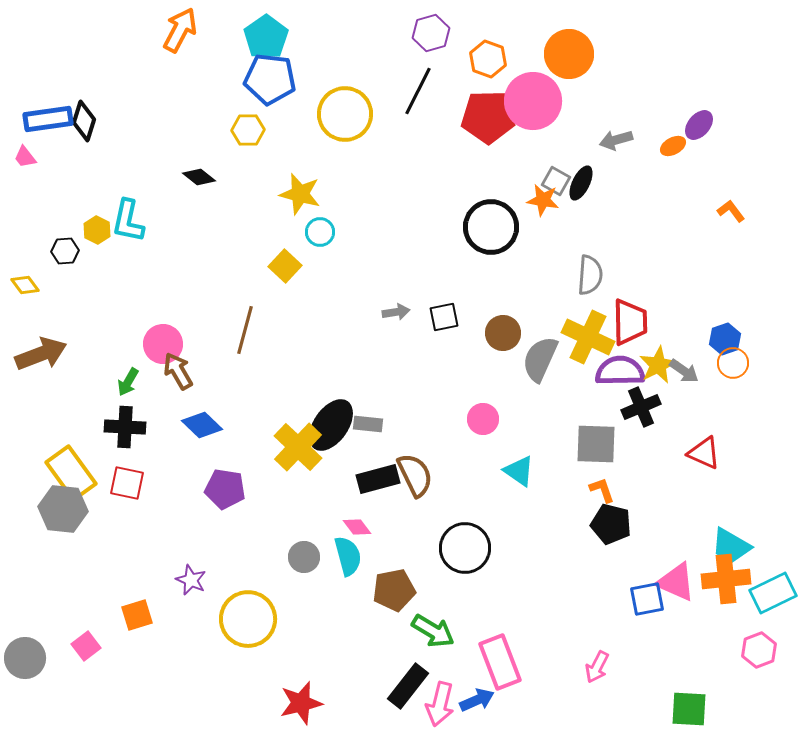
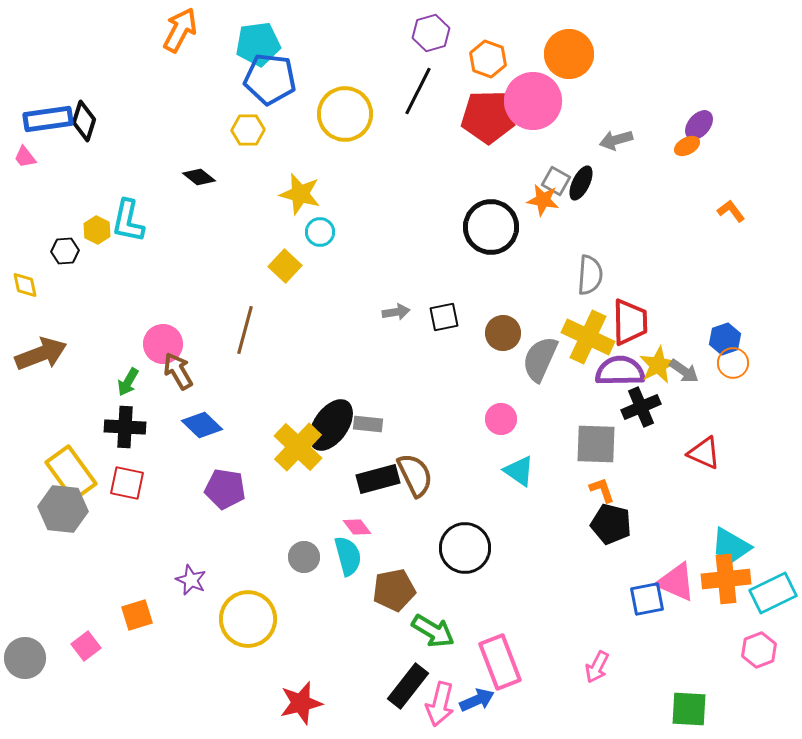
cyan pentagon at (266, 37): moved 8 px left, 7 px down; rotated 27 degrees clockwise
orange ellipse at (673, 146): moved 14 px right
yellow diamond at (25, 285): rotated 24 degrees clockwise
pink circle at (483, 419): moved 18 px right
